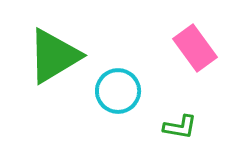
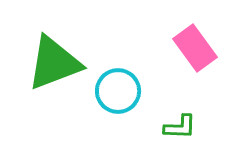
green triangle: moved 7 px down; rotated 10 degrees clockwise
green L-shape: rotated 8 degrees counterclockwise
